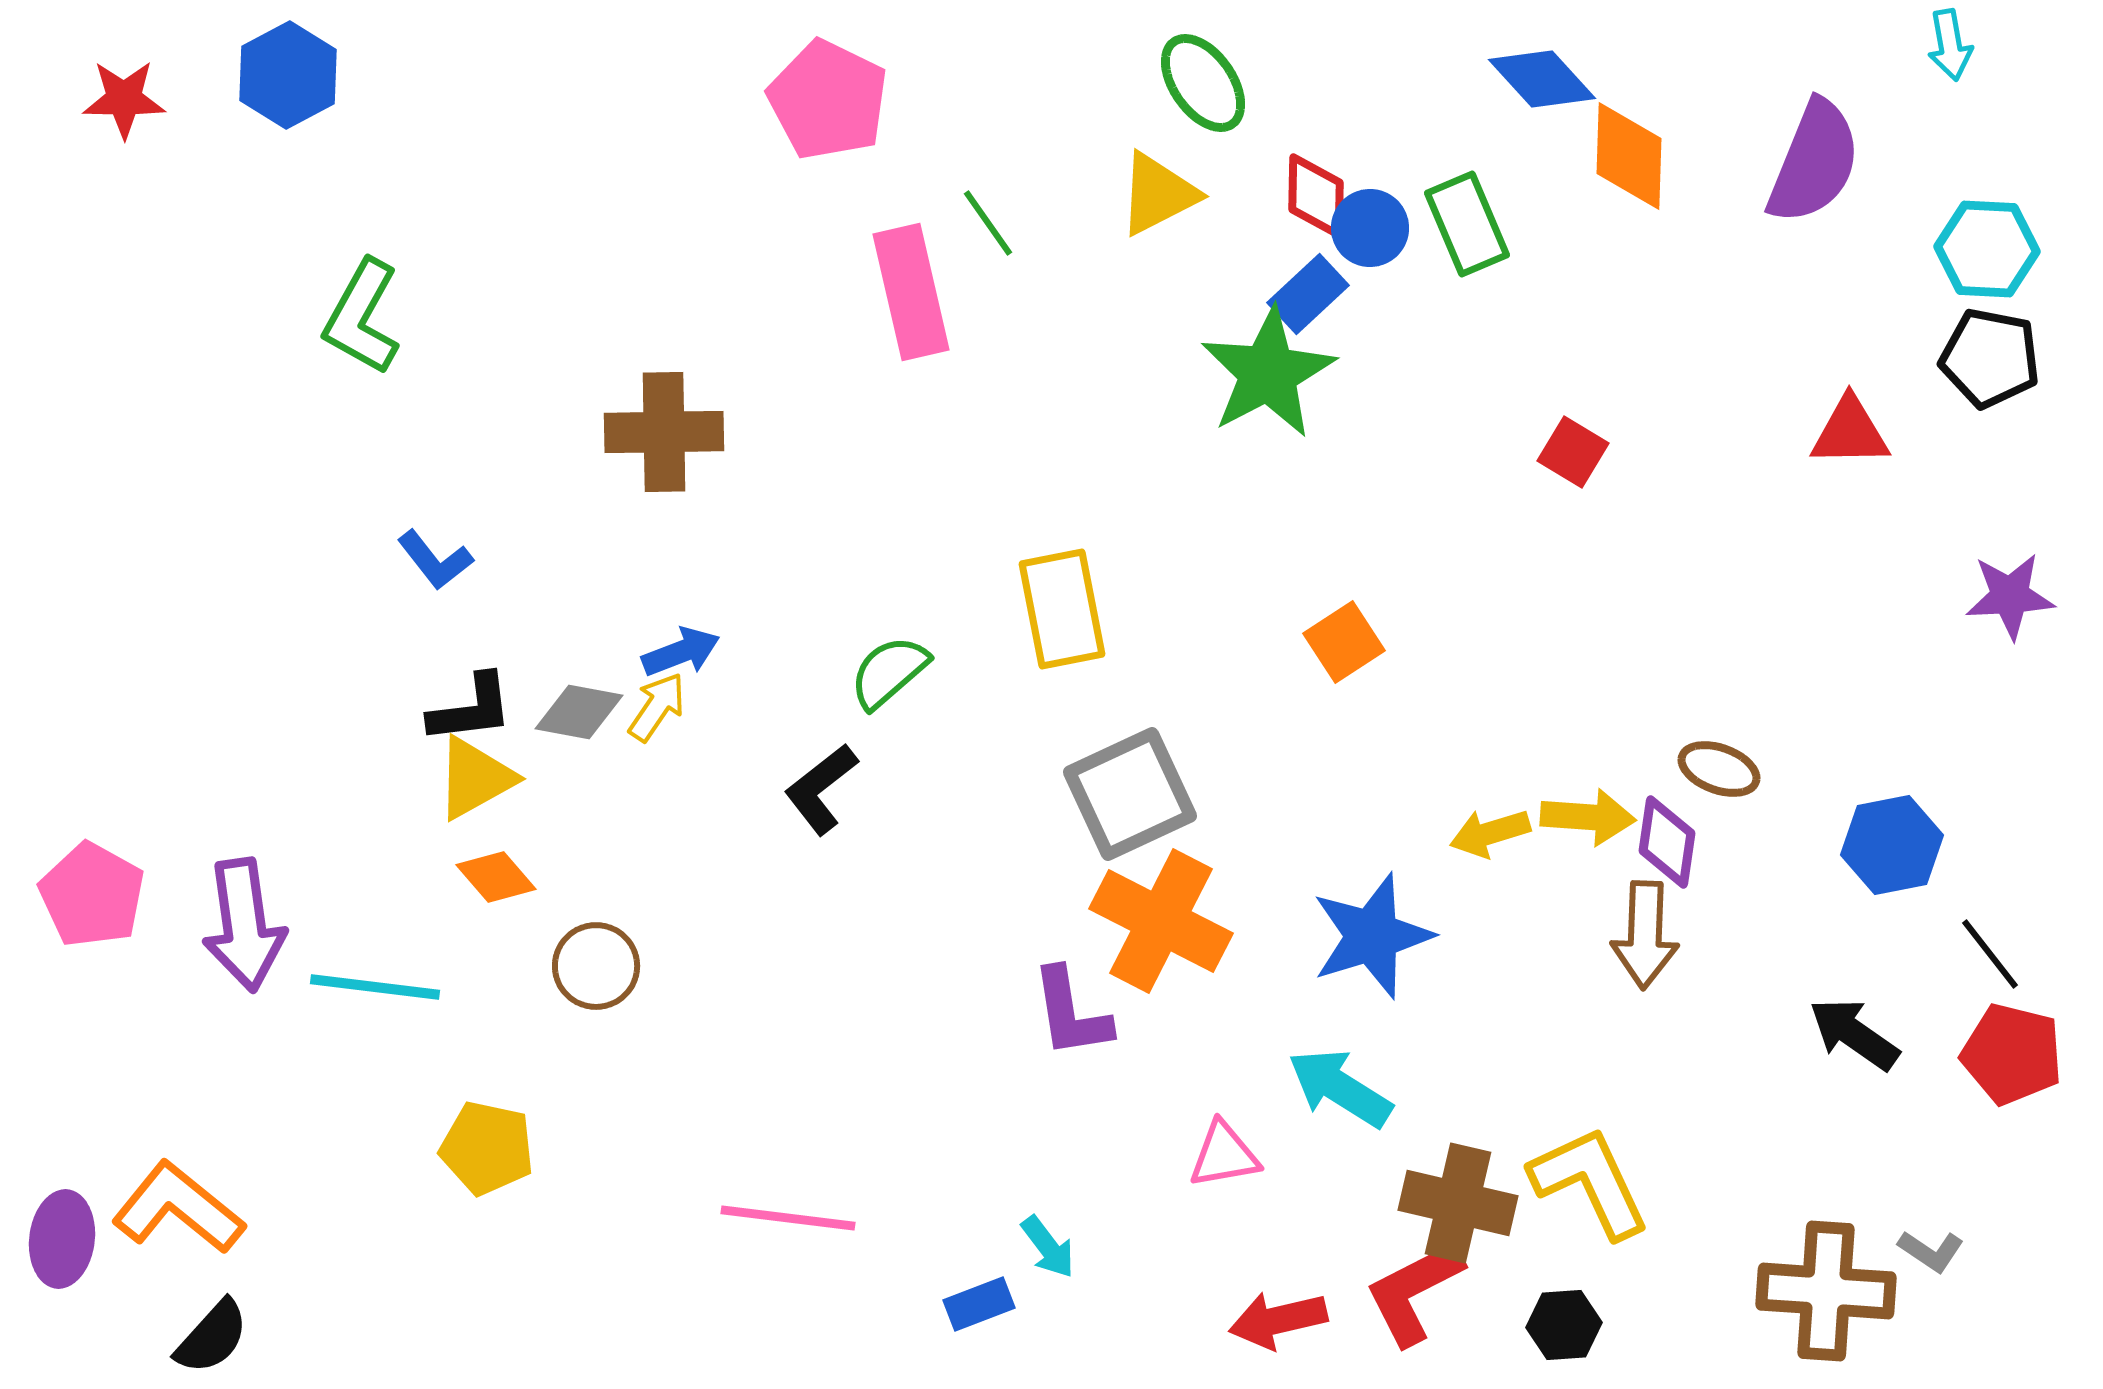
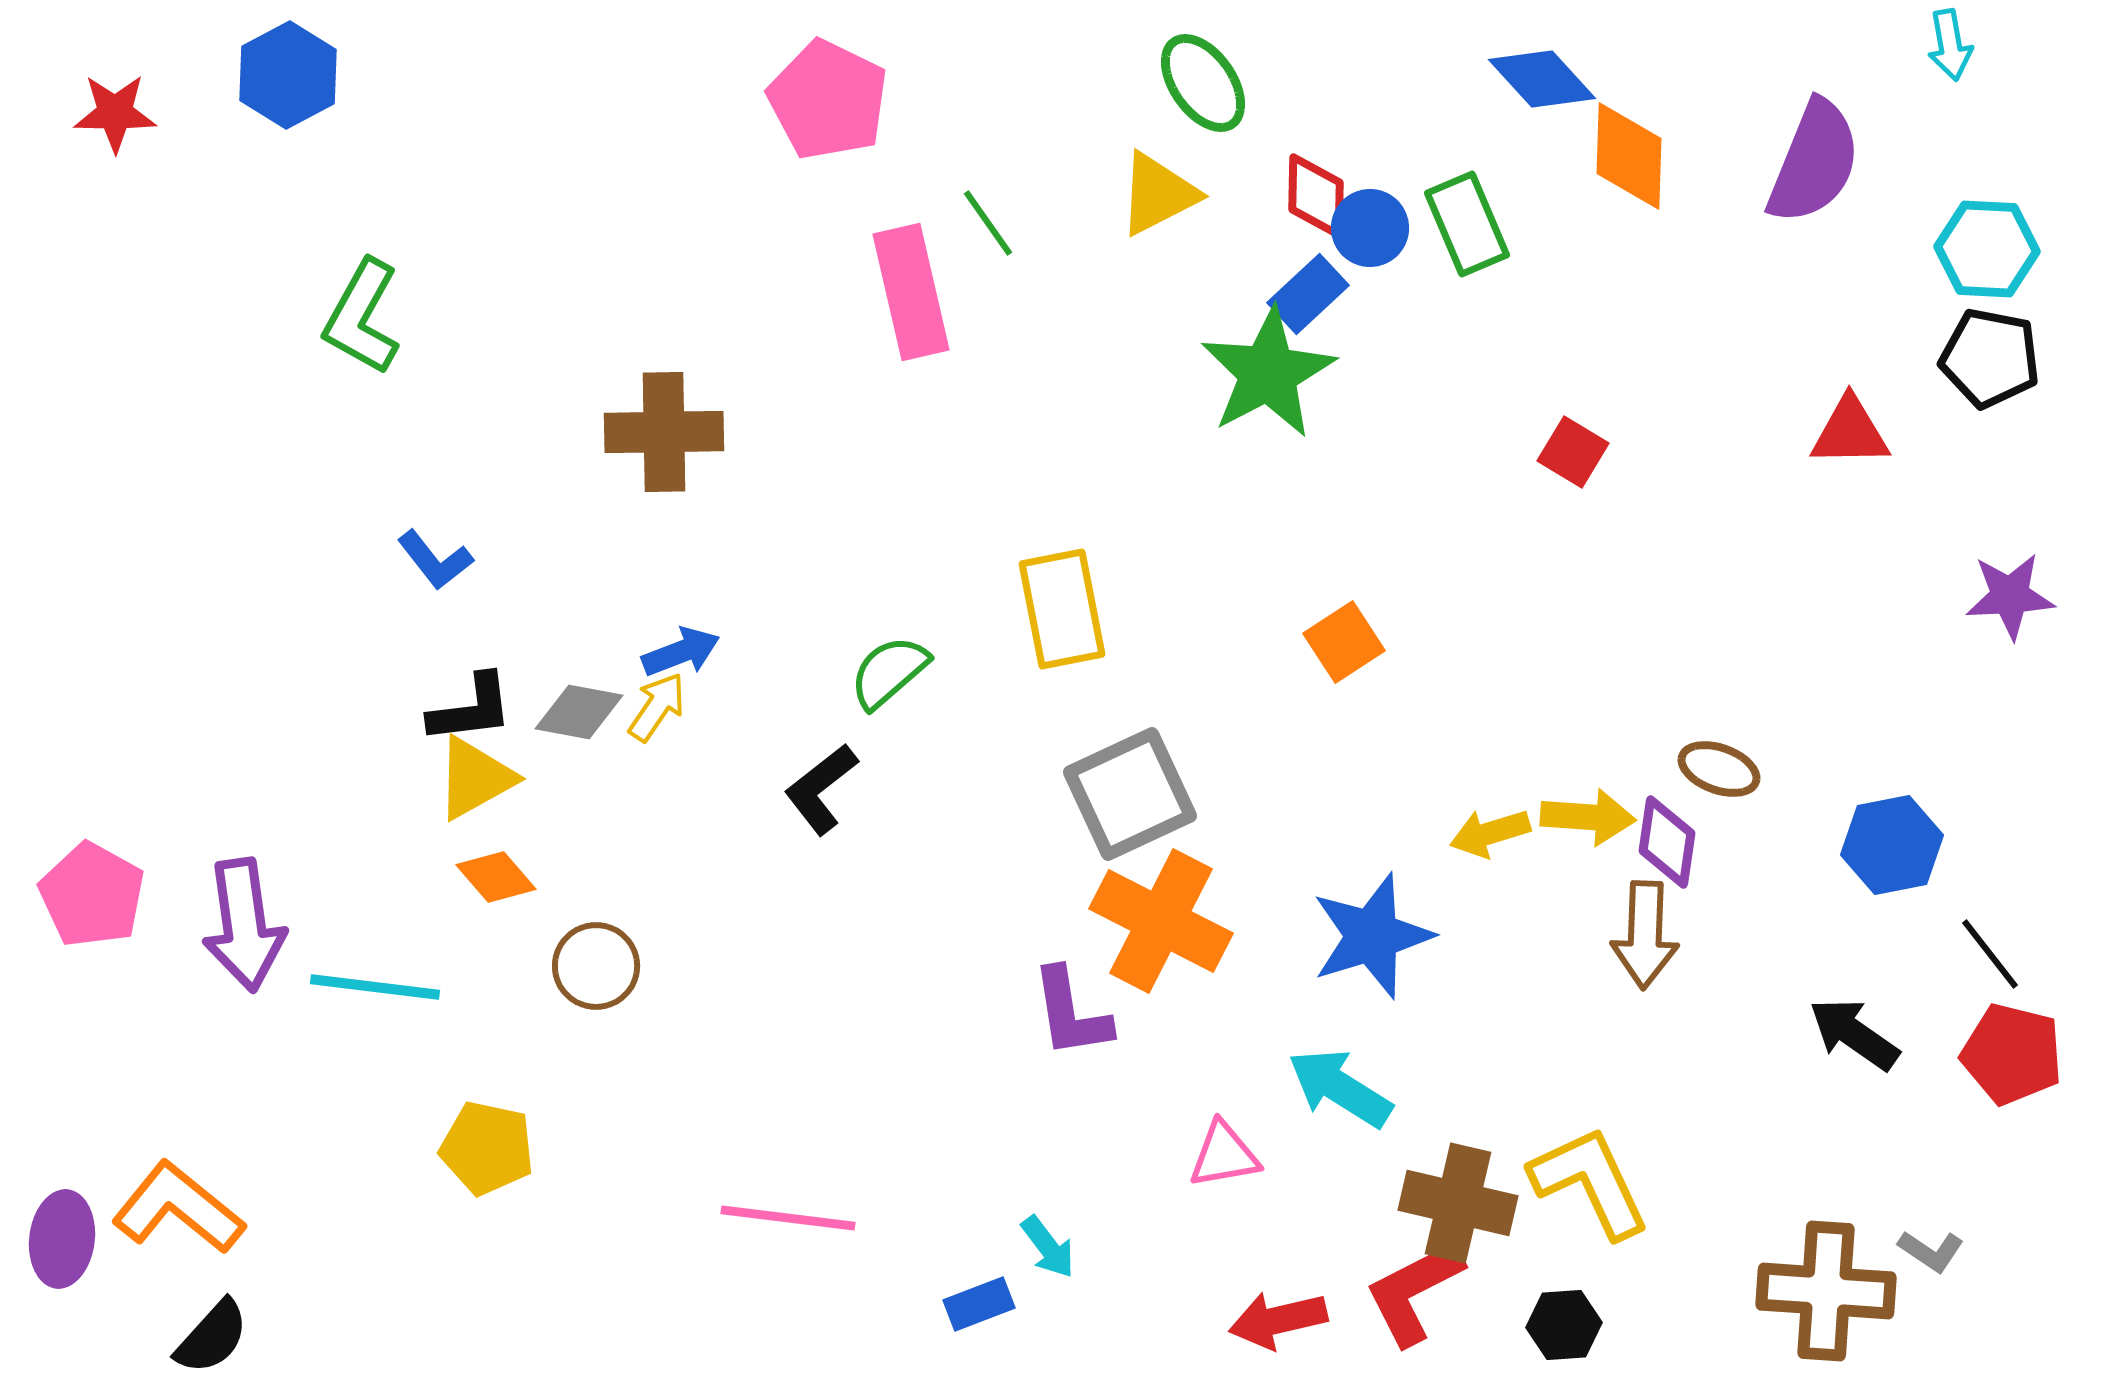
red star at (124, 99): moved 9 px left, 14 px down
